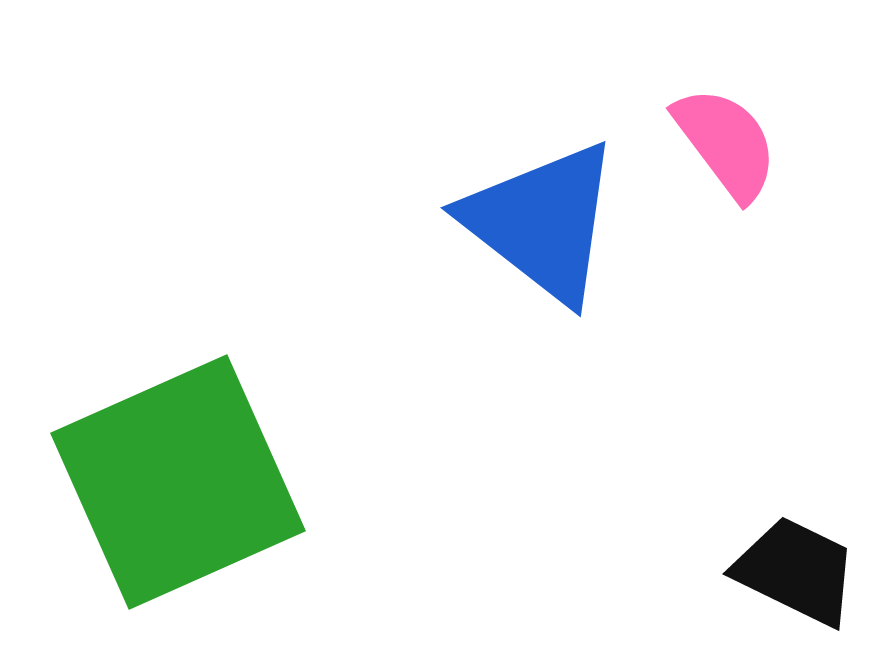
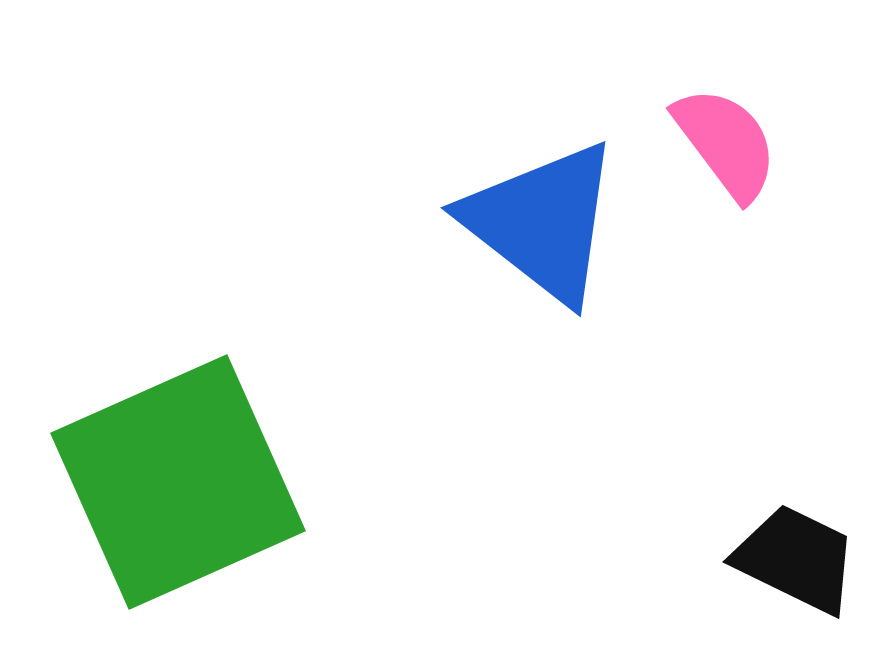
black trapezoid: moved 12 px up
